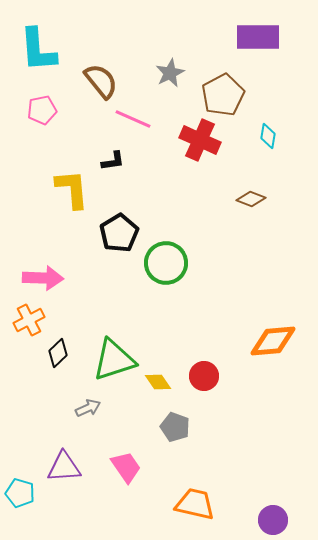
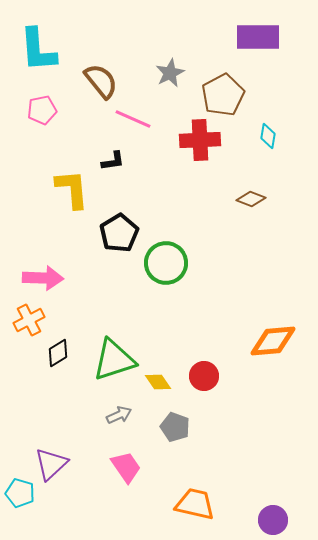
red cross: rotated 27 degrees counterclockwise
black diamond: rotated 12 degrees clockwise
gray arrow: moved 31 px right, 7 px down
purple triangle: moved 13 px left, 3 px up; rotated 39 degrees counterclockwise
